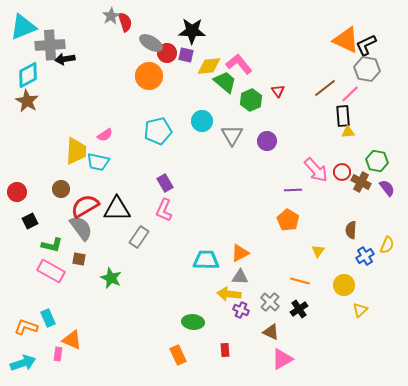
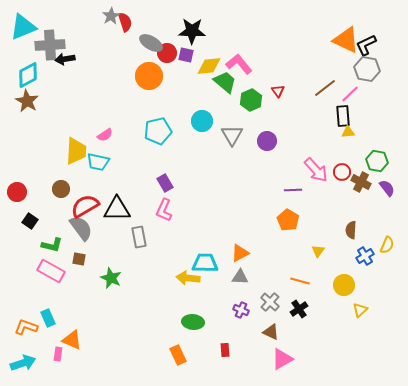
black square at (30, 221): rotated 28 degrees counterclockwise
gray rectangle at (139, 237): rotated 45 degrees counterclockwise
cyan trapezoid at (206, 260): moved 1 px left, 3 px down
yellow arrow at (229, 294): moved 41 px left, 16 px up
